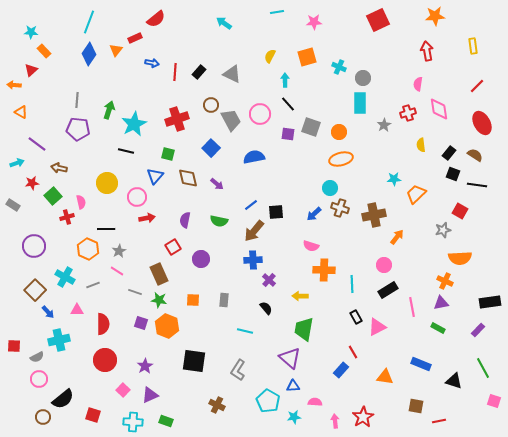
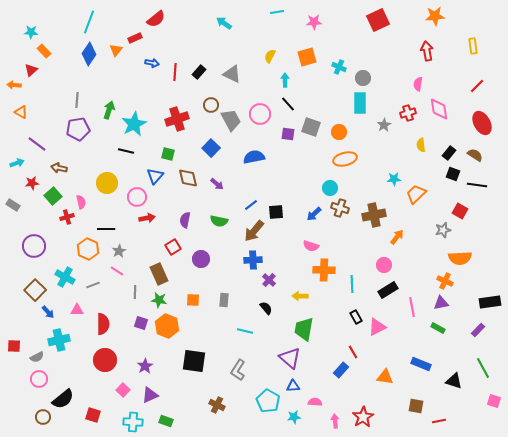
purple pentagon at (78, 129): rotated 15 degrees counterclockwise
orange ellipse at (341, 159): moved 4 px right
gray line at (135, 292): rotated 72 degrees clockwise
